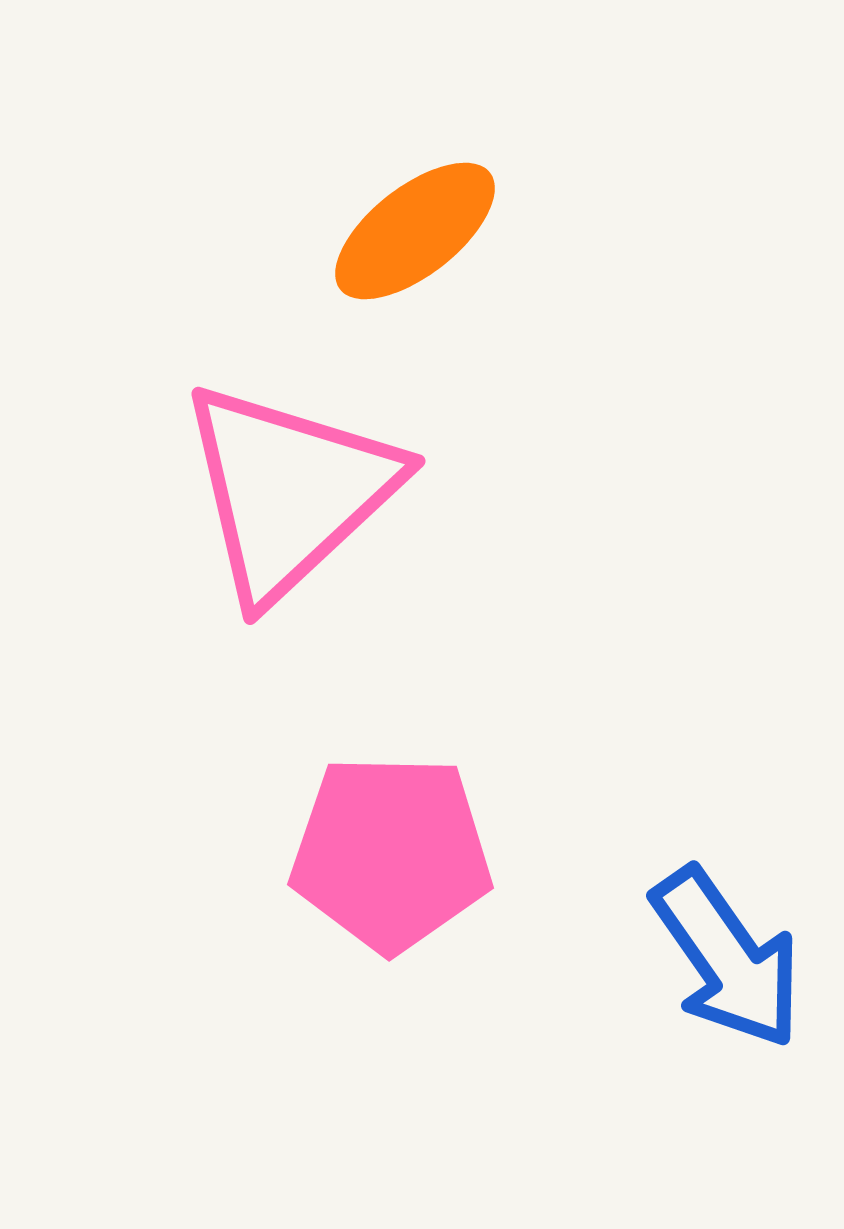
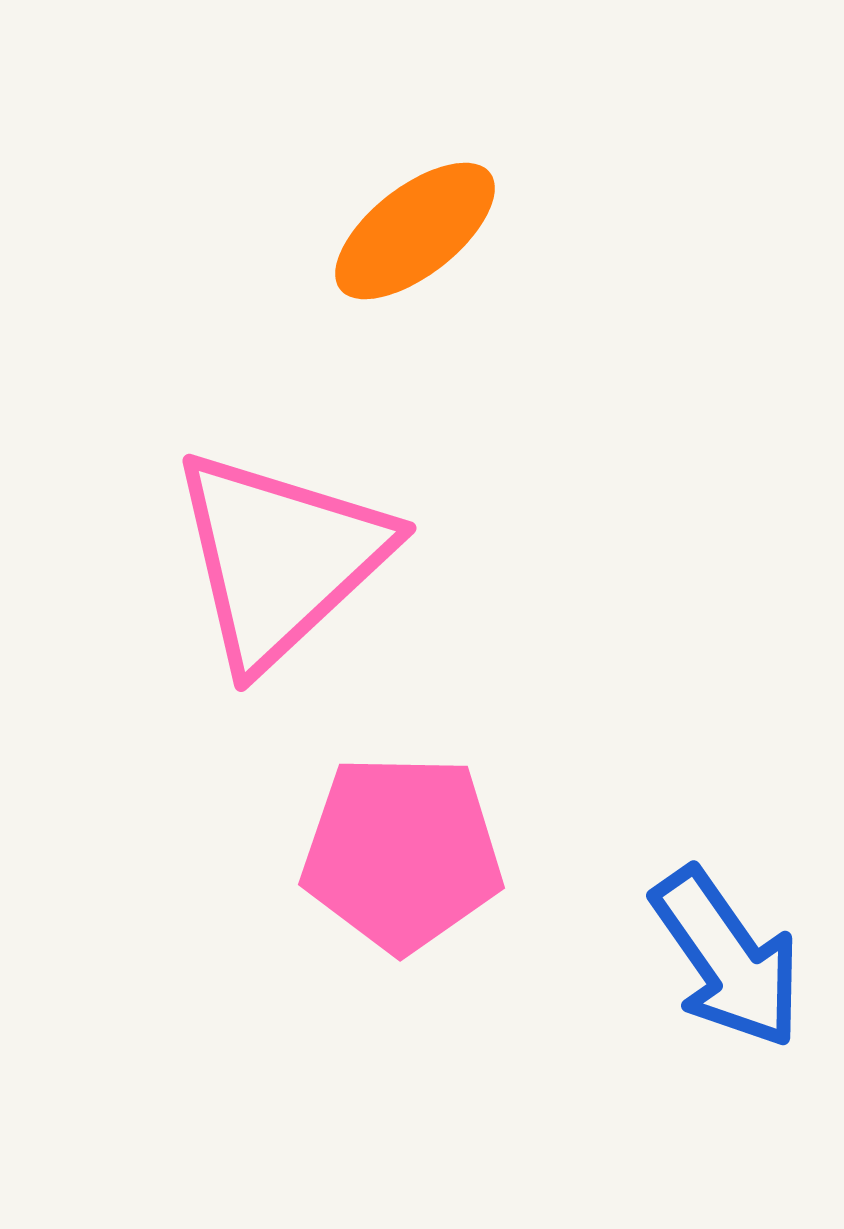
pink triangle: moved 9 px left, 67 px down
pink pentagon: moved 11 px right
